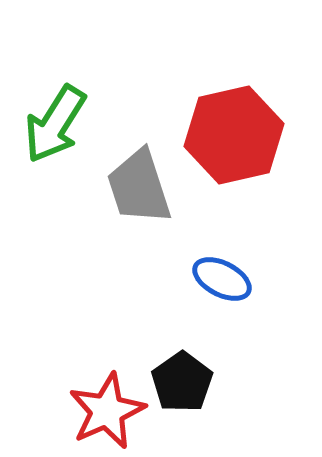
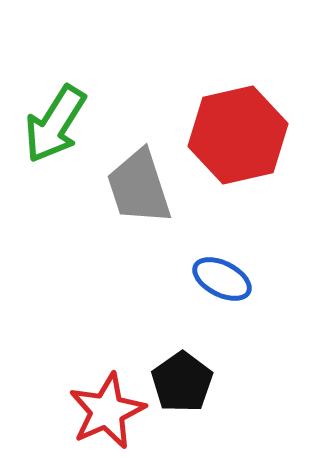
red hexagon: moved 4 px right
